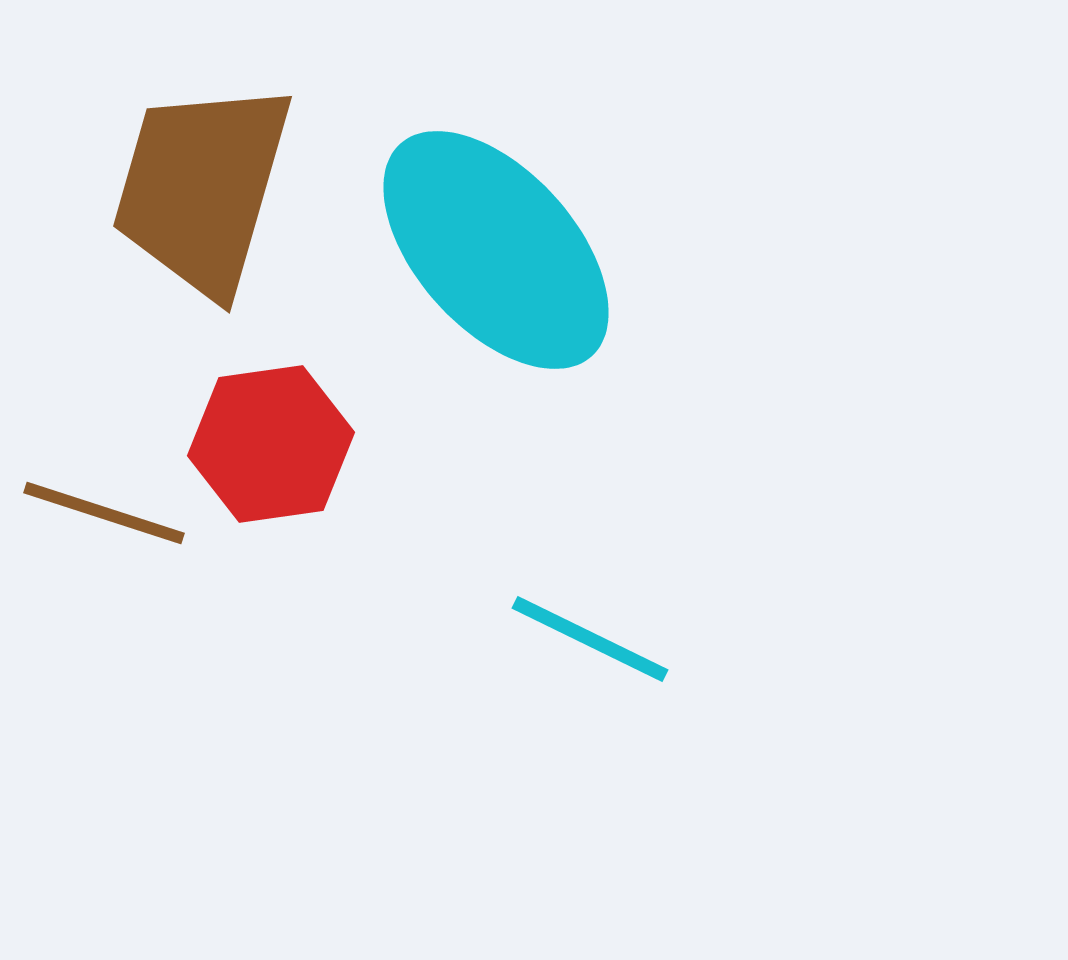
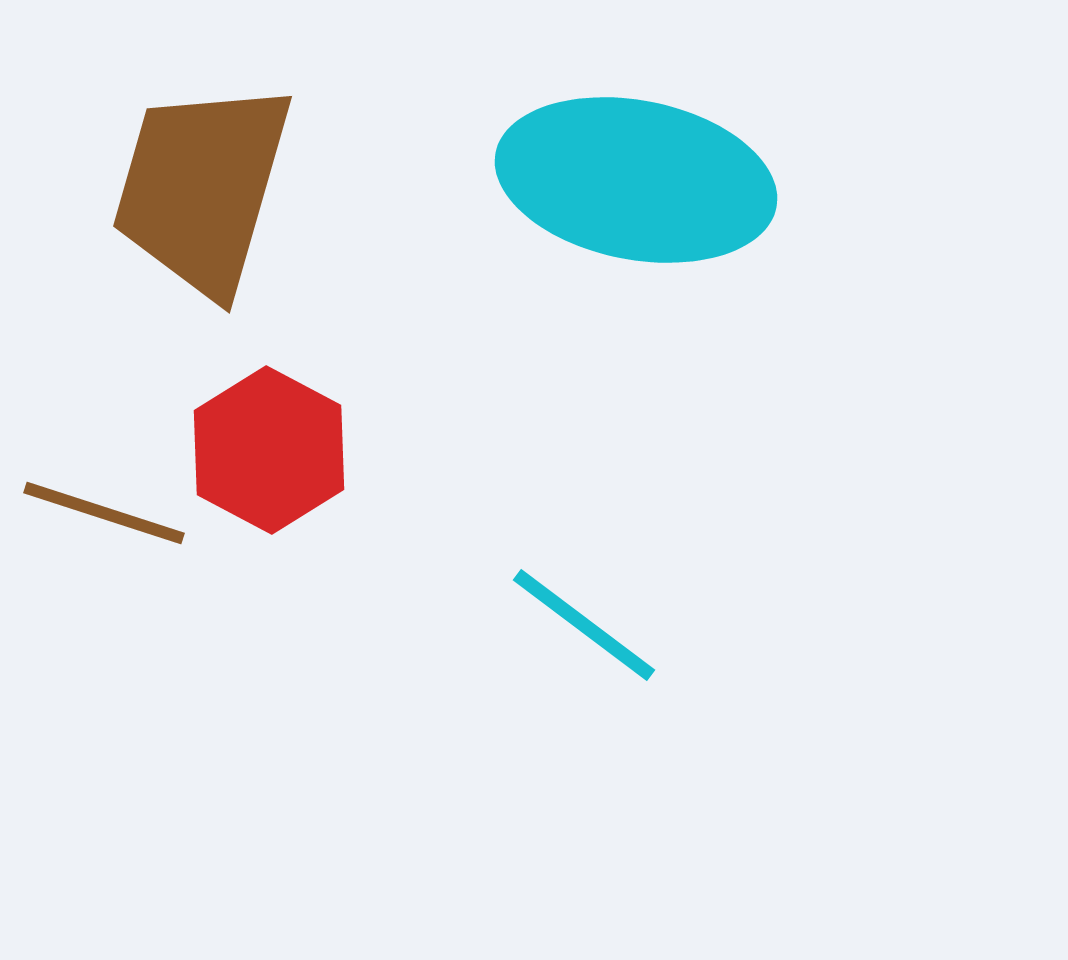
cyan ellipse: moved 140 px right, 70 px up; rotated 37 degrees counterclockwise
red hexagon: moved 2 px left, 6 px down; rotated 24 degrees counterclockwise
cyan line: moved 6 px left, 14 px up; rotated 11 degrees clockwise
